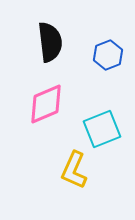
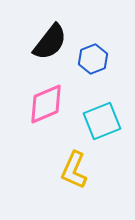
black semicircle: rotated 45 degrees clockwise
blue hexagon: moved 15 px left, 4 px down
cyan square: moved 8 px up
